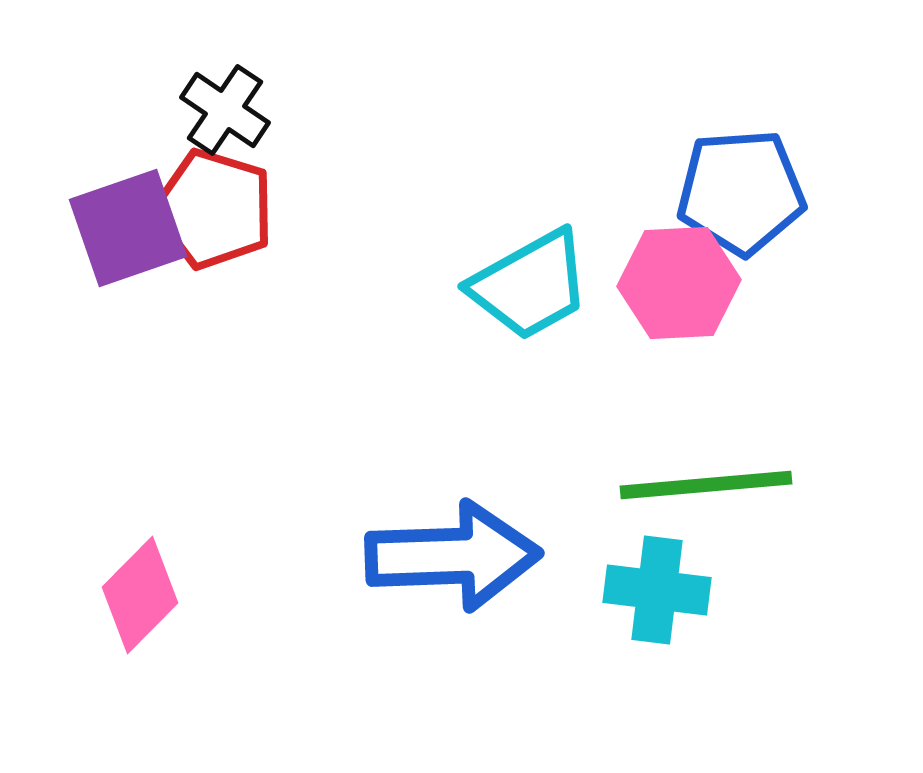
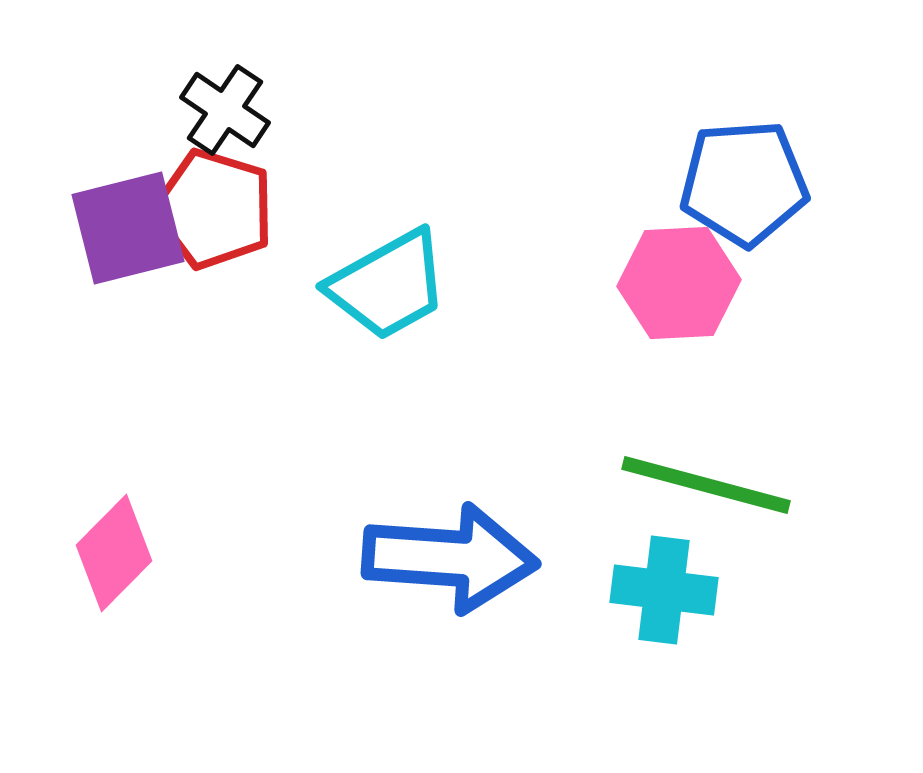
blue pentagon: moved 3 px right, 9 px up
purple square: rotated 5 degrees clockwise
cyan trapezoid: moved 142 px left
green line: rotated 20 degrees clockwise
blue arrow: moved 3 px left, 2 px down; rotated 6 degrees clockwise
cyan cross: moved 7 px right
pink diamond: moved 26 px left, 42 px up
